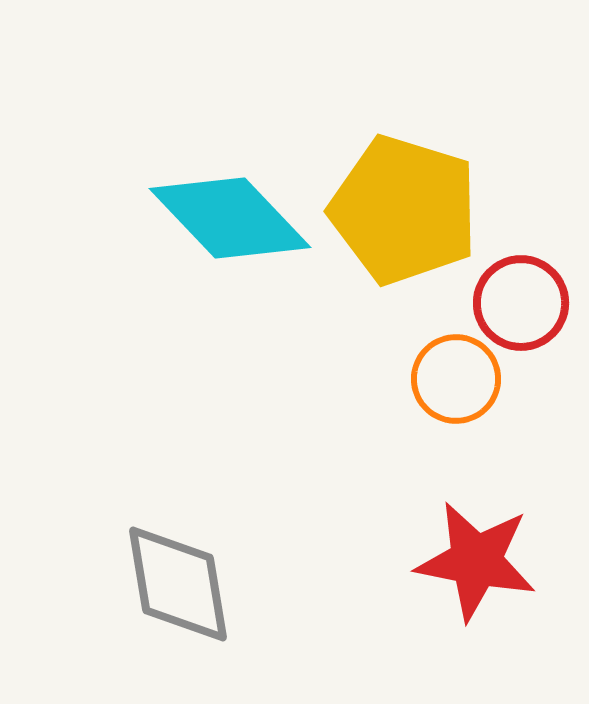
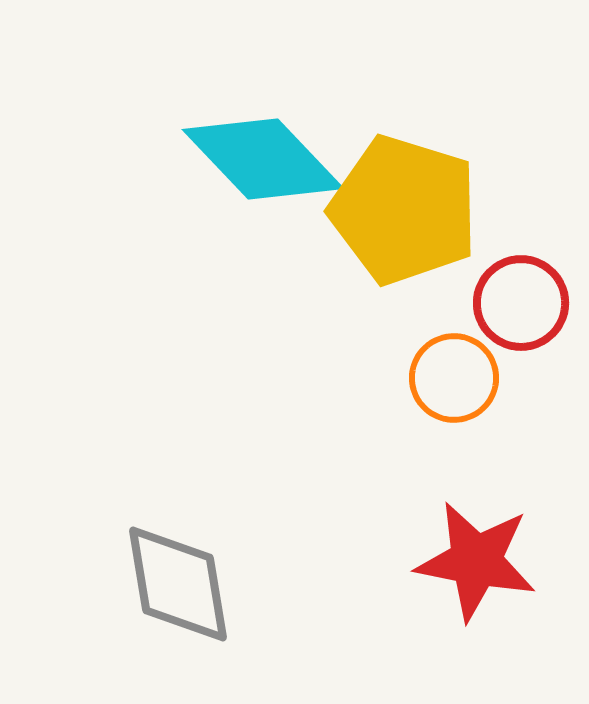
cyan diamond: moved 33 px right, 59 px up
orange circle: moved 2 px left, 1 px up
